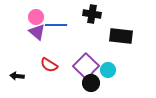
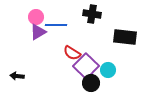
purple triangle: moved 1 px right; rotated 48 degrees clockwise
black rectangle: moved 4 px right, 1 px down
red semicircle: moved 23 px right, 12 px up
